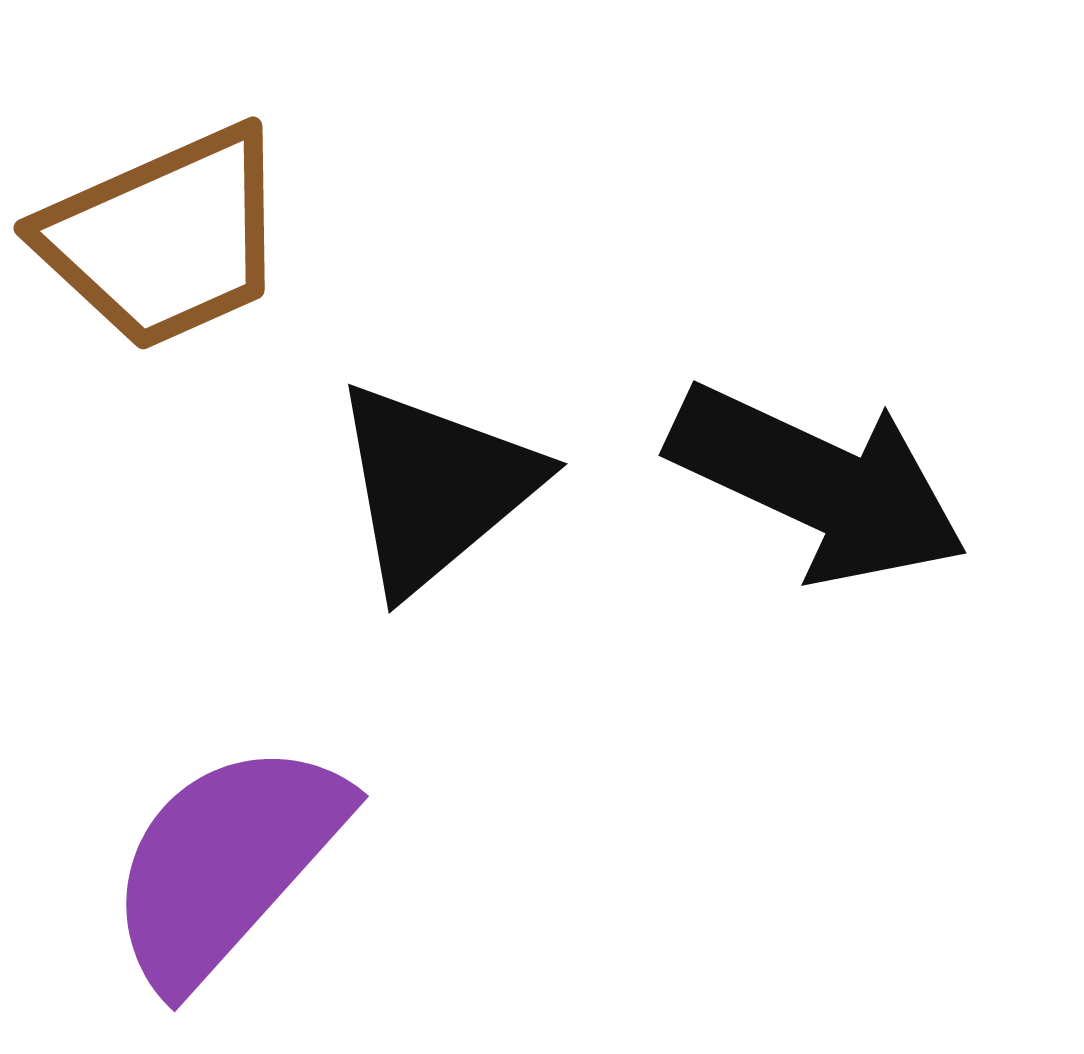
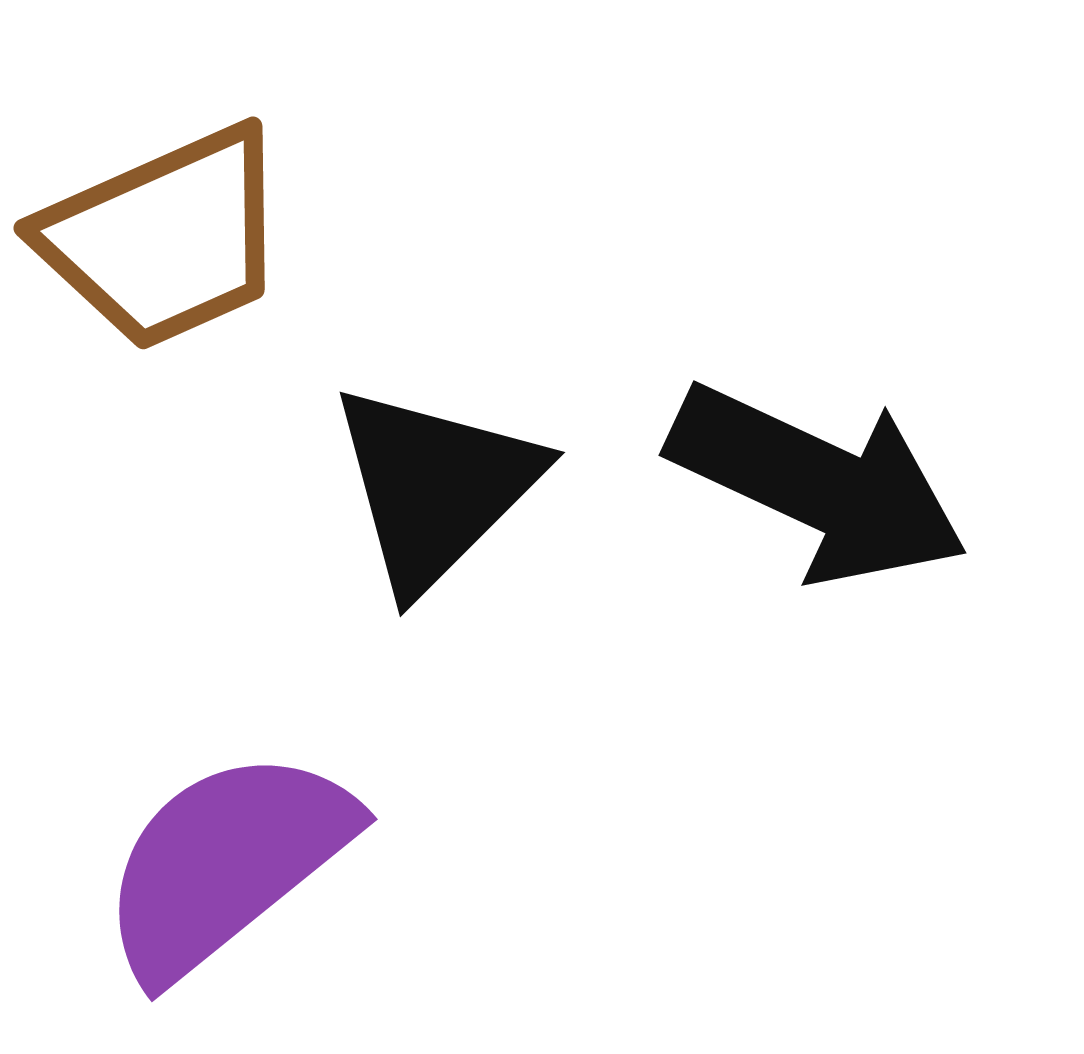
black triangle: rotated 5 degrees counterclockwise
purple semicircle: rotated 9 degrees clockwise
